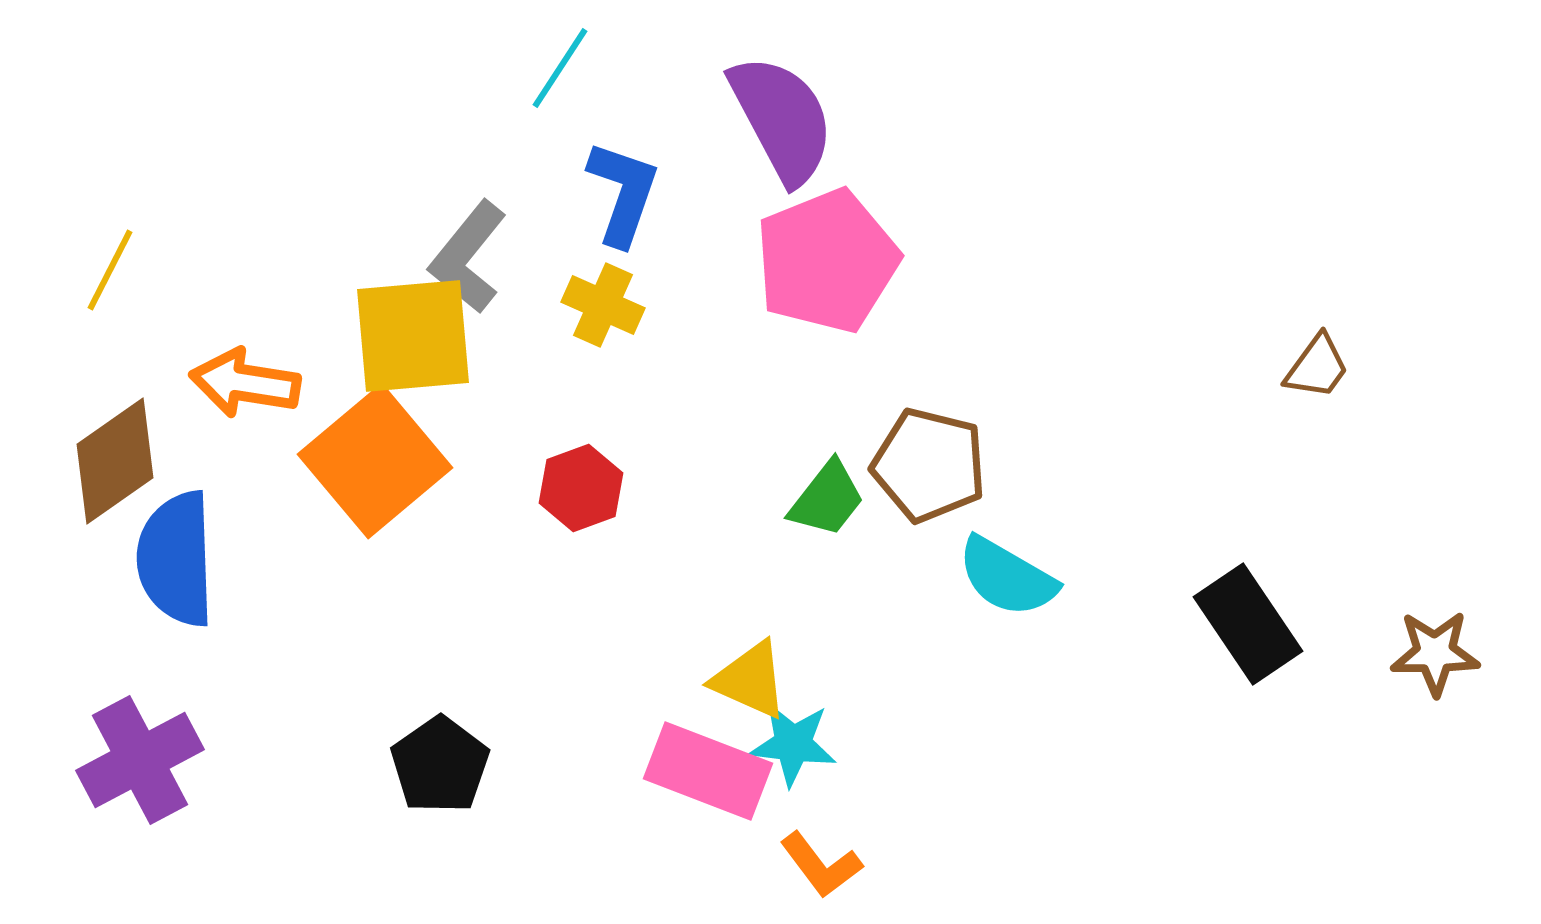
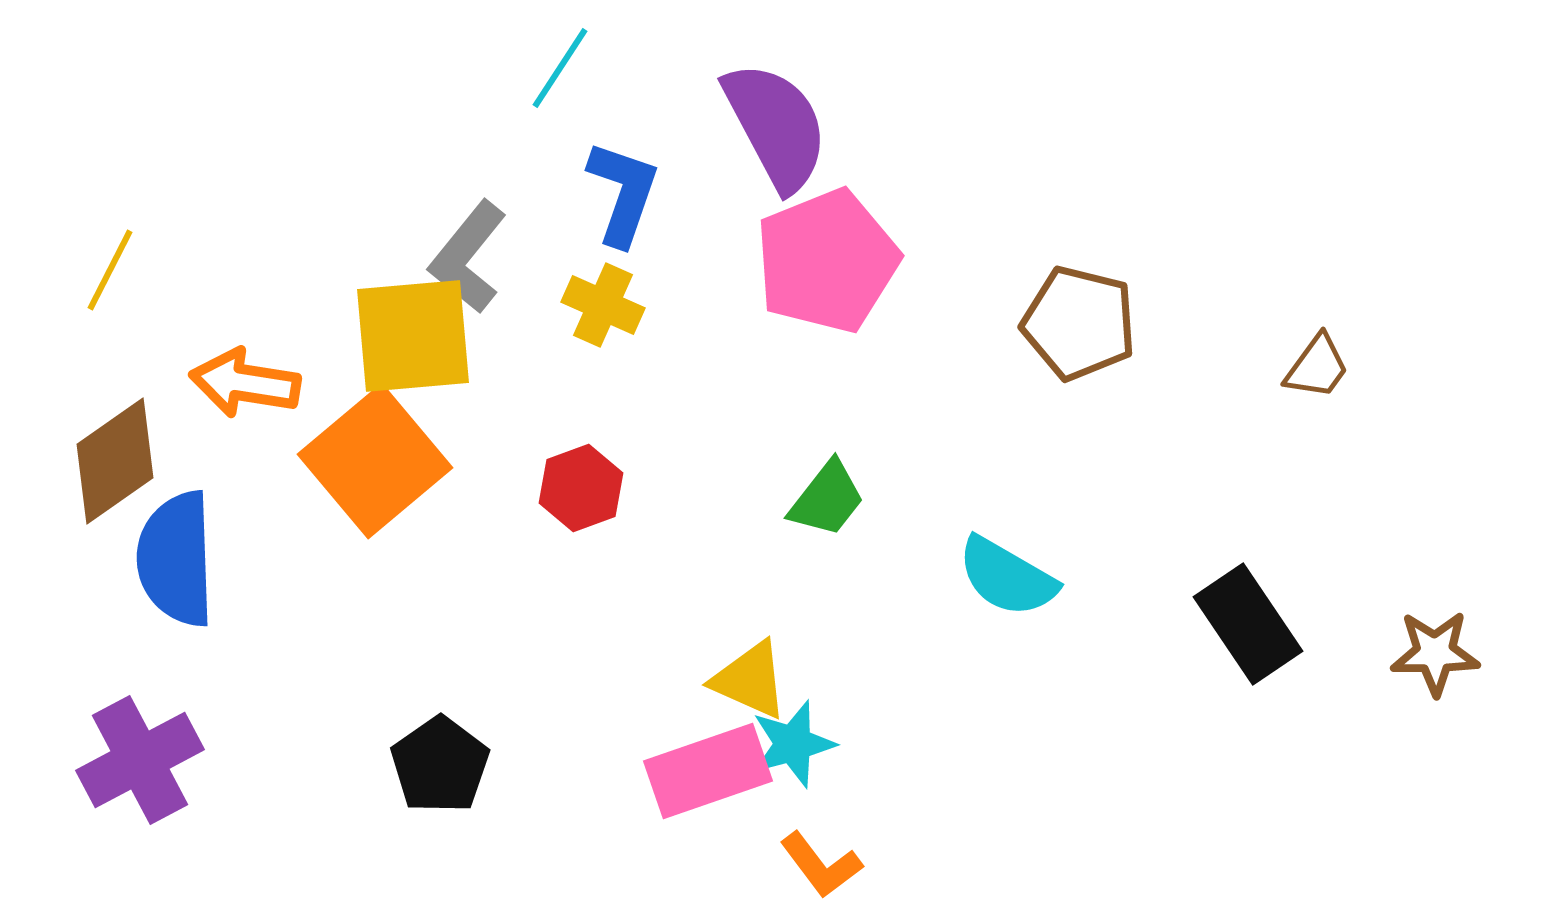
purple semicircle: moved 6 px left, 7 px down
brown pentagon: moved 150 px right, 142 px up
cyan star: rotated 22 degrees counterclockwise
pink rectangle: rotated 40 degrees counterclockwise
